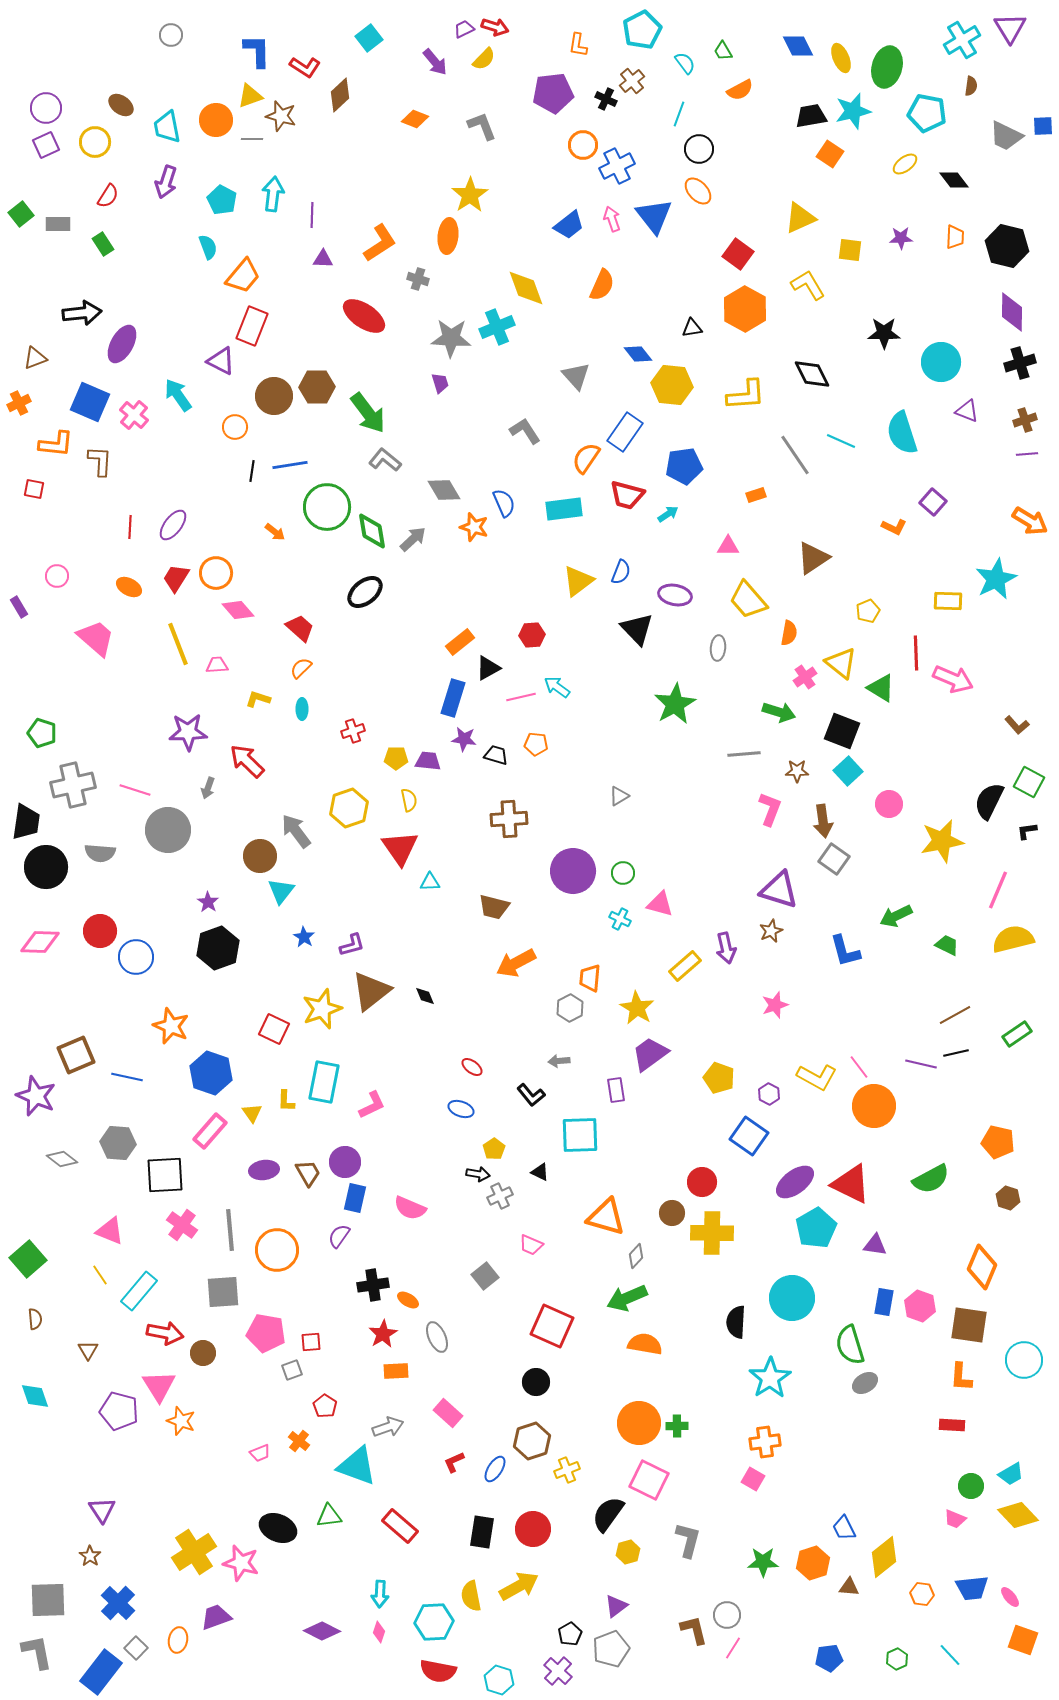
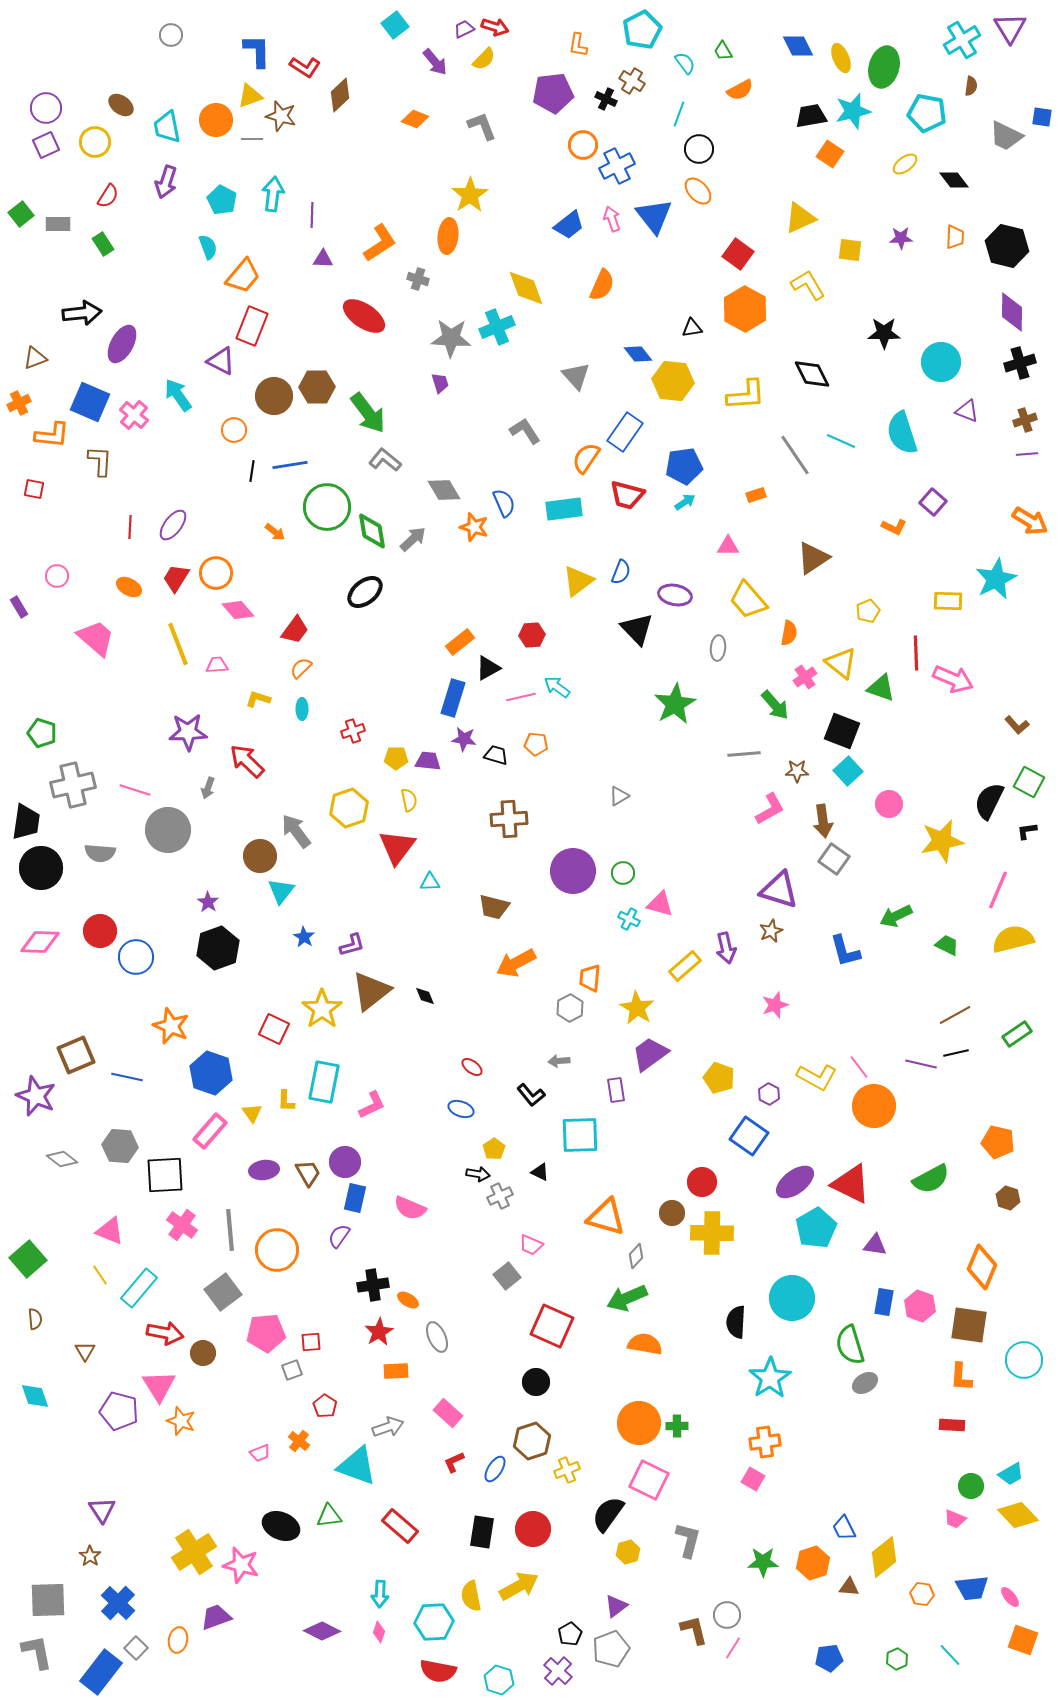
cyan square at (369, 38): moved 26 px right, 13 px up
green ellipse at (887, 67): moved 3 px left
brown cross at (632, 81): rotated 20 degrees counterclockwise
blue square at (1043, 126): moved 1 px left, 9 px up; rotated 10 degrees clockwise
yellow hexagon at (672, 385): moved 1 px right, 4 px up
orange circle at (235, 427): moved 1 px left, 3 px down
orange L-shape at (56, 444): moved 4 px left, 9 px up
cyan arrow at (668, 514): moved 17 px right, 12 px up
red trapezoid at (300, 628): moved 5 px left, 2 px down; rotated 84 degrees clockwise
green triangle at (881, 688): rotated 12 degrees counterclockwise
green arrow at (779, 712): moved 4 px left, 7 px up; rotated 32 degrees clockwise
pink L-shape at (770, 809): rotated 40 degrees clockwise
red triangle at (400, 848): moved 3 px left, 1 px up; rotated 12 degrees clockwise
black circle at (46, 867): moved 5 px left, 1 px down
cyan cross at (620, 919): moved 9 px right
yellow star at (322, 1009): rotated 15 degrees counterclockwise
gray hexagon at (118, 1143): moved 2 px right, 3 px down
gray square at (485, 1276): moved 22 px right
cyan rectangle at (139, 1291): moved 3 px up
gray square at (223, 1292): rotated 33 degrees counterclockwise
pink pentagon at (266, 1333): rotated 15 degrees counterclockwise
red star at (383, 1334): moved 4 px left, 2 px up
brown triangle at (88, 1350): moved 3 px left, 1 px down
black ellipse at (278, 1528): moved 3 px right, 2 px up
pink star at (241, 1563): moved 2 px down
